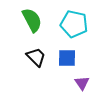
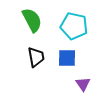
cyan pentagon: moved 2 px down
black trapezoid: rotated 35 degrees clockwise
purple triangle: moved 1 px right, 1 px down
